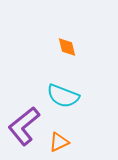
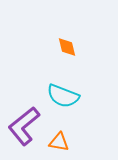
orange triangle: rotated 35 degrees clockwise
